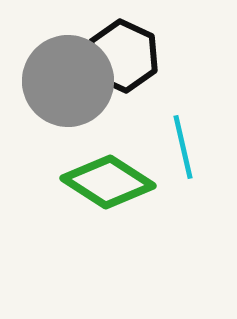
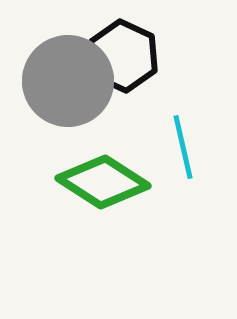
green diamond: moved 5 px left
